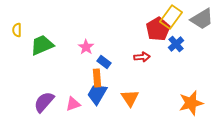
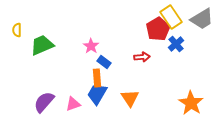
yellow rectangle: rotated 70 degrees counterclockwise
pink star: moved 5 px right, 1 px up
orange star: rotated 25 degrees counterclockwise
